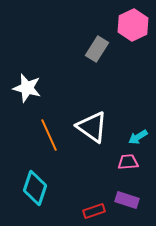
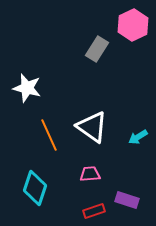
pink trapezoid: moved 38 px left, 12 px down
